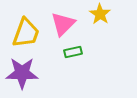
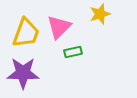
yellow star: rotated 20 degrees clockwise
pink triangle: moved 4 px left, 3 px down
purple star: moved 1 px right
